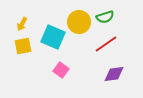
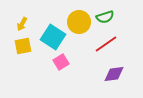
cyan square: rotated 10 degrees clockwise
pink square: moved 8 px up; rotated 21 degrees clockwise
